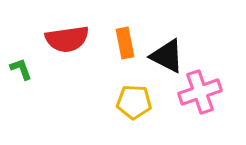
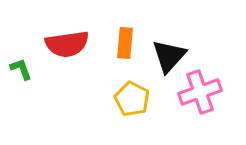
red semicircle: moved 5 px down
orange rectangle: rotated 16 degrees clockwise
black triangle: moved 2 px right; rotated 45 degrees clockwise
yellow pentagon: moved 2 px left, 3 px up; rotated 24 degrees clockwise
